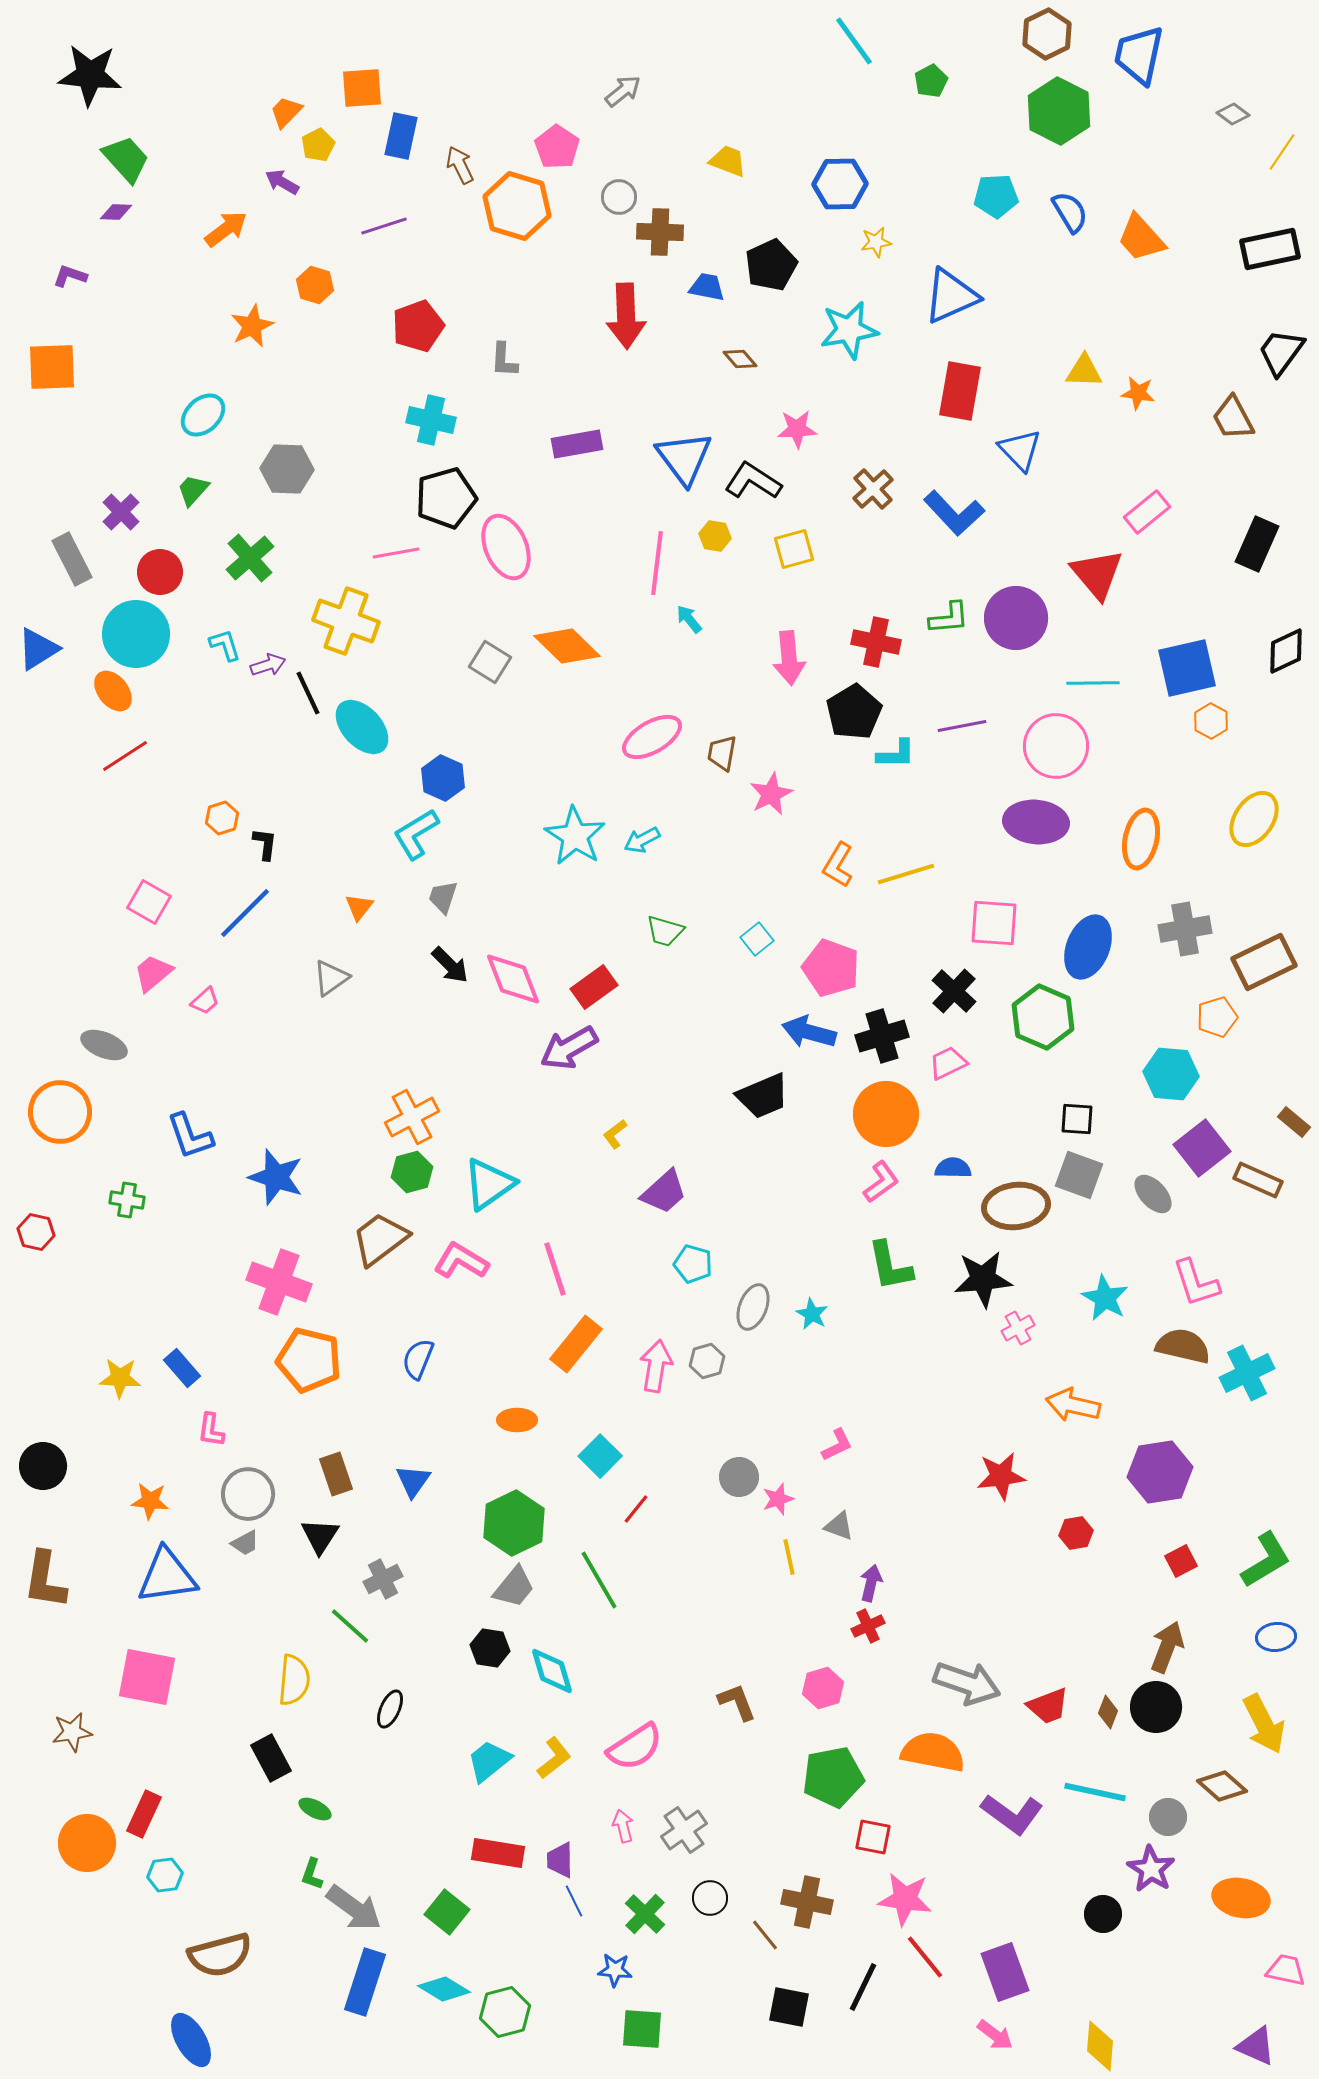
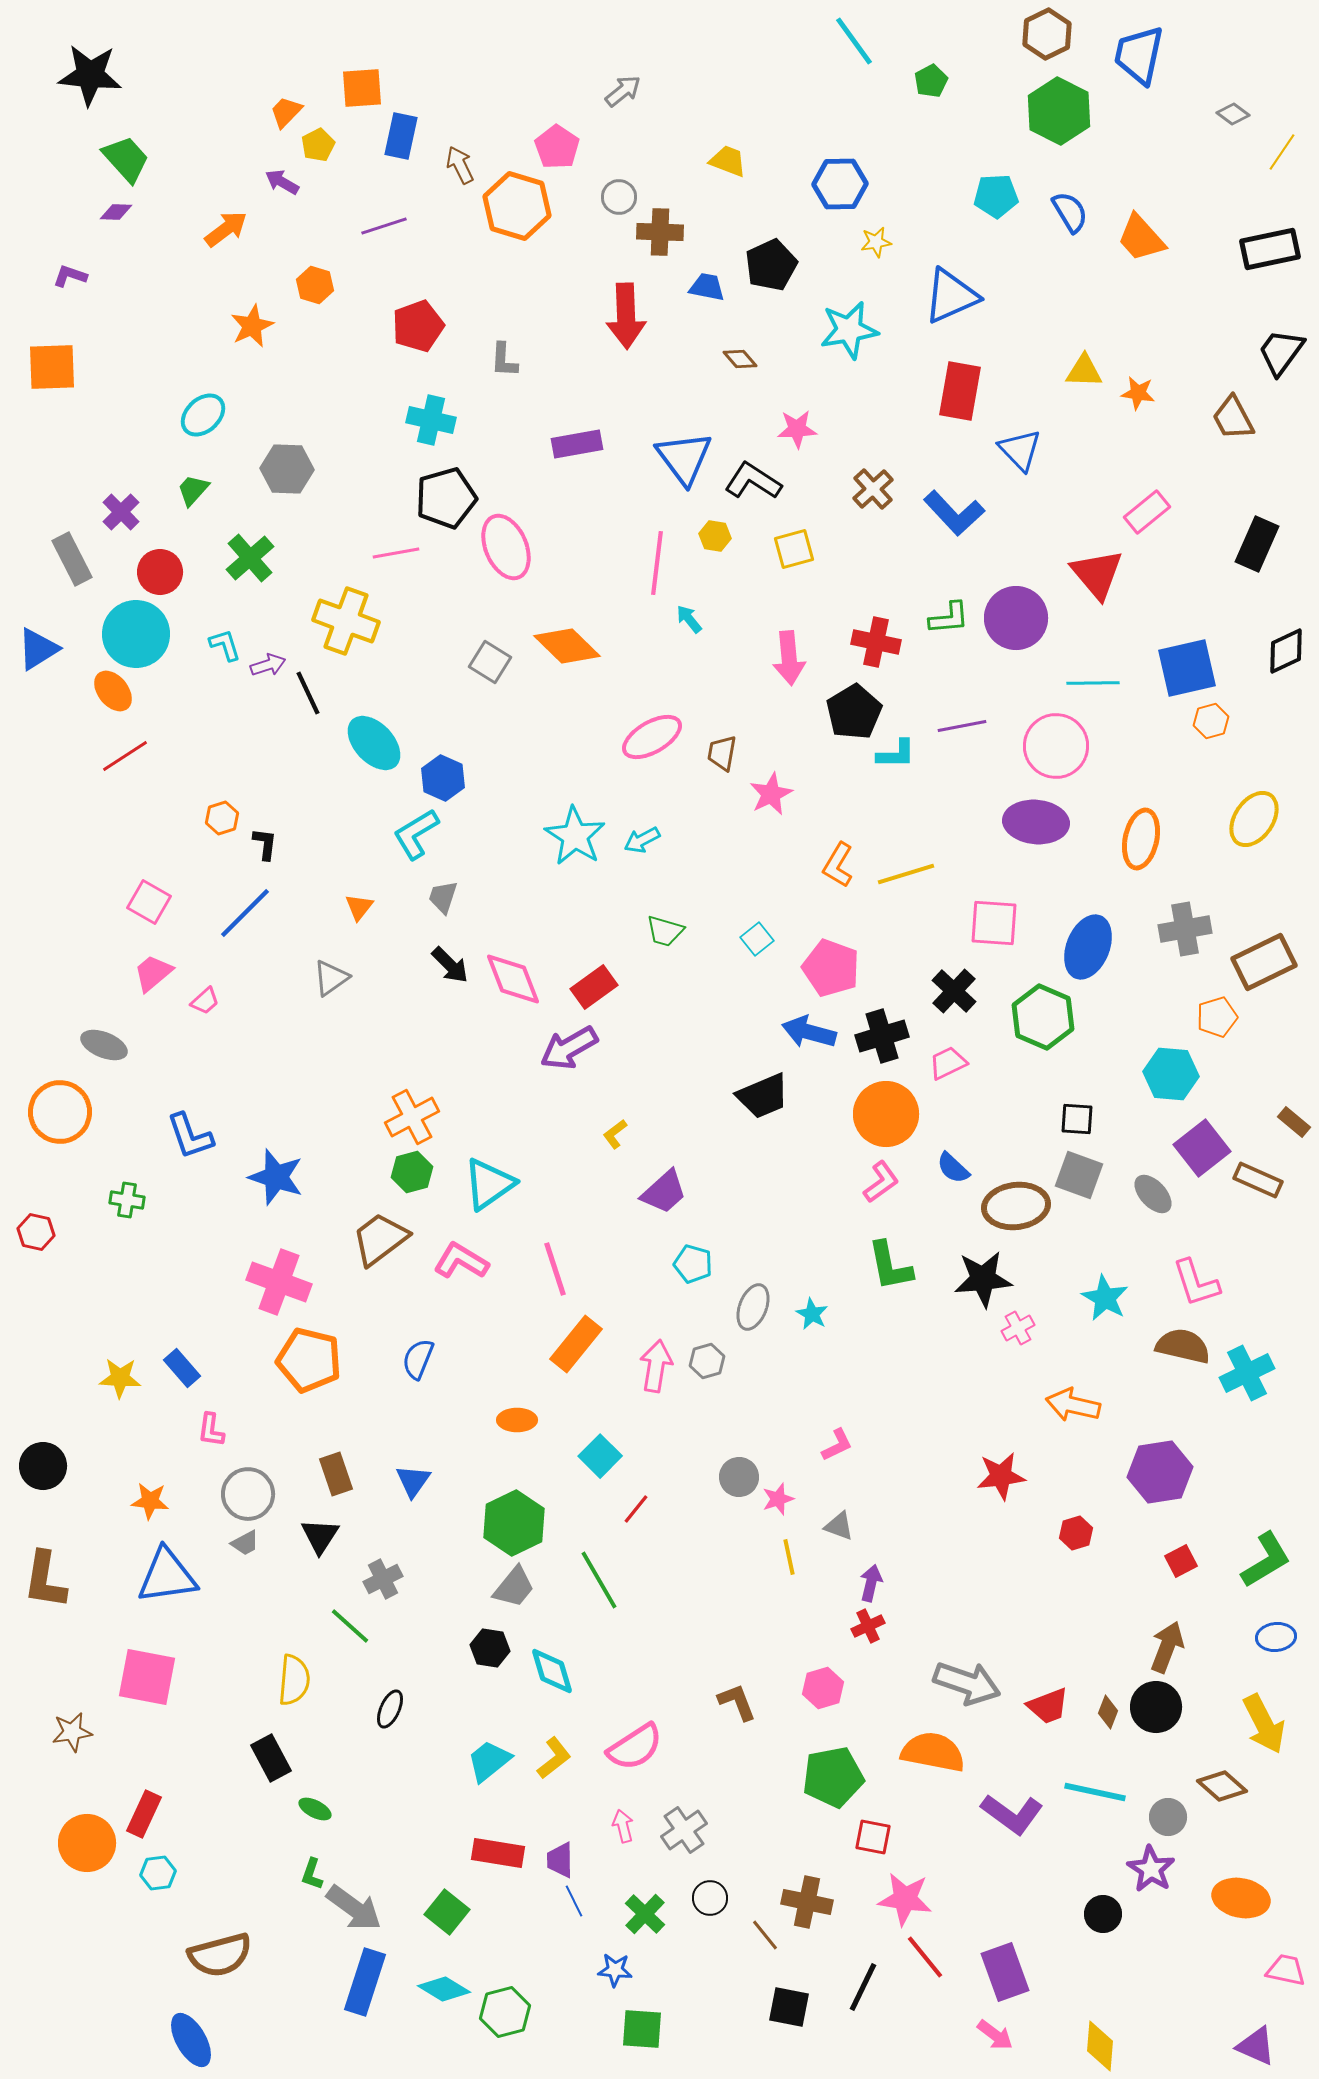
orange hexagon at (1211, 721): rotated 16 degrees clockwise
cyan ellipse at (362, 727): moved 12 px right, 16 px down
blue semicircle at (953, 1168): rotated 138 degrees counterclockwise
red hexagon at (1076, 1533): rotated 8 degrees counterclockwise
cyan hexagon at (165, 1875): moved 7 px left, 2 px up
